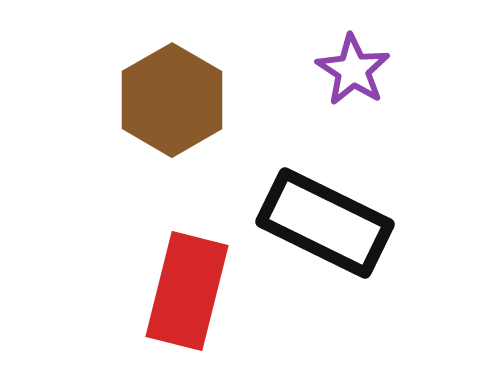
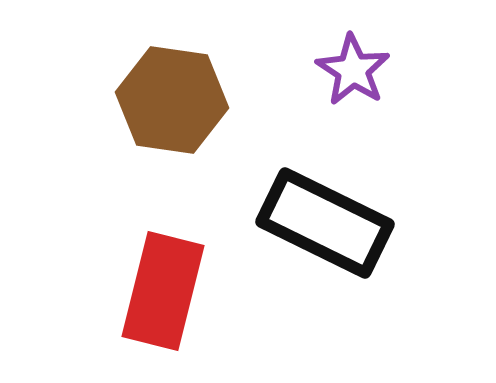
brown hexagon: rotated 22 degrees counterclockwise
red rectangle: moved 24 px left
